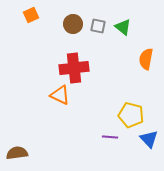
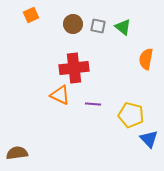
purple line: moved 17 px left, 33 px up
